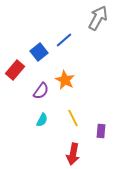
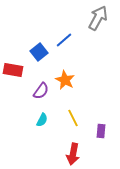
red rectangle: moved 2 px left; rotated 60 degrees clockwise
